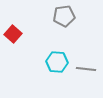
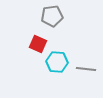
gray pentagon: moved 12 px left
red square: moved 25 px right, 10 px down; rotated 18 degrees counterclockwise
